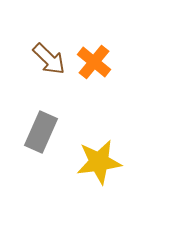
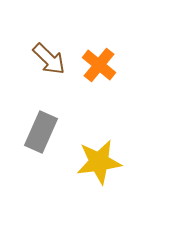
orange cross: moved 5 px right, 3 px down
